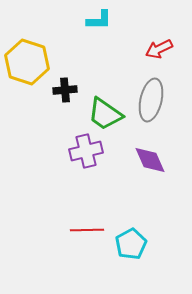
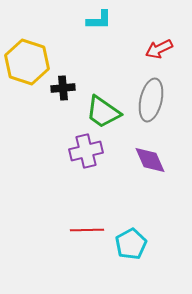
black cross: moved 2 px left, 2 px up
green trapezoid: moved 2 px left, 2 px up
